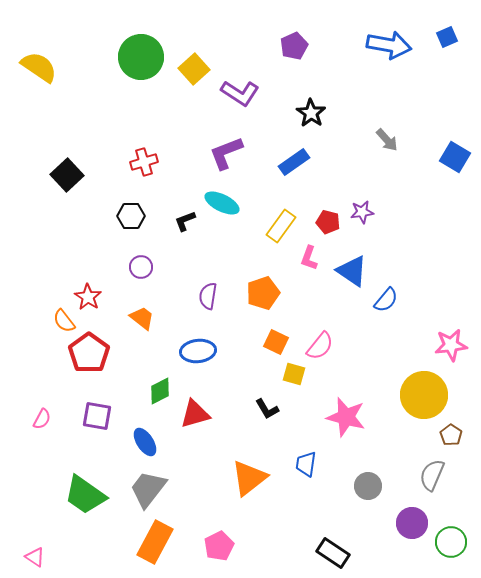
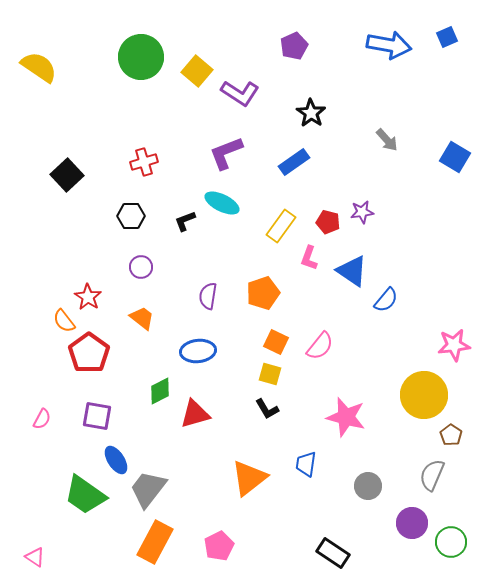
yellow square at (194, 69): moved 3 px right, 2 px down; rotated 8 degrees counterclockwise
pink star at (451, 345): moved 3 px right
yellow square at (294, 374): moved 24 px left
blue ellipse at (145, 442): moved 29 px left, 18 px down
